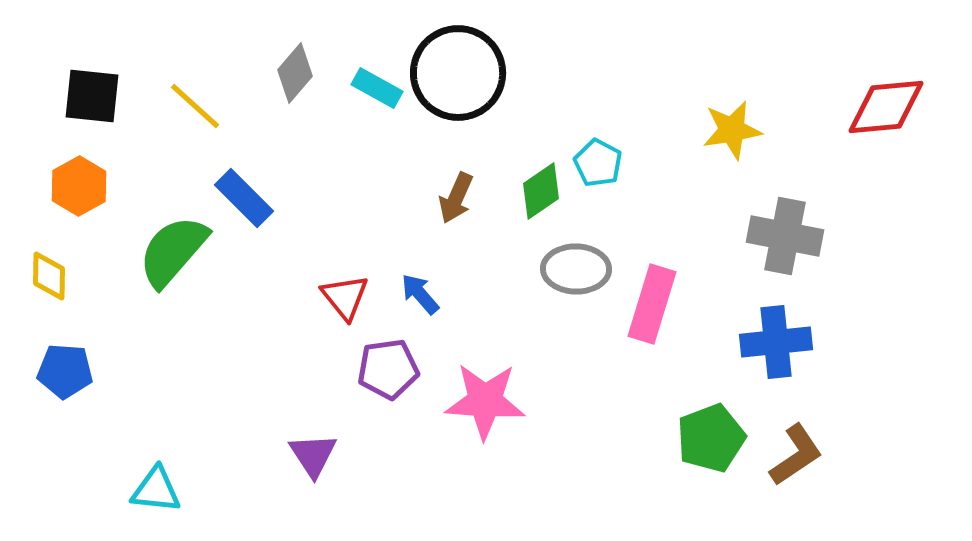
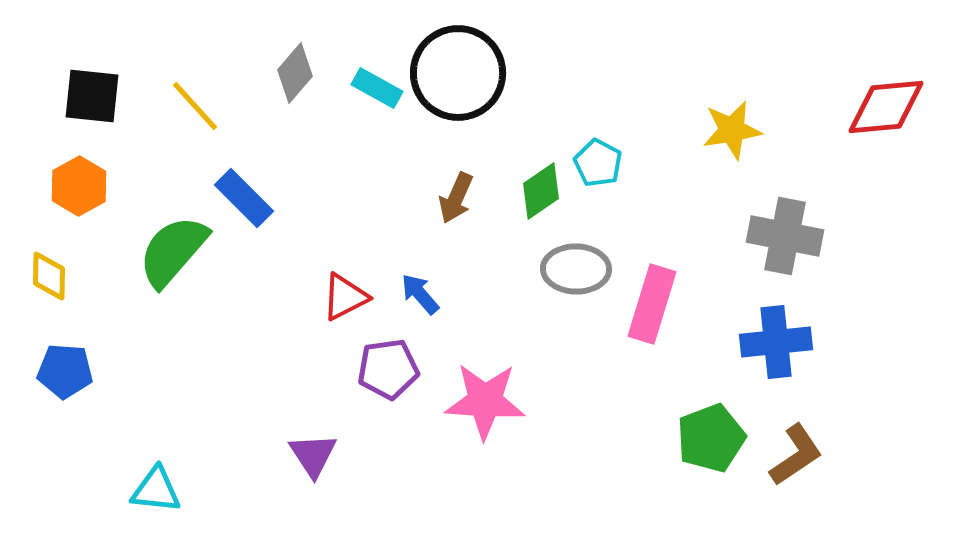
yellow line: rotated 6 degrees clockwise
red triangle: rotated 42 degrees clockwise
